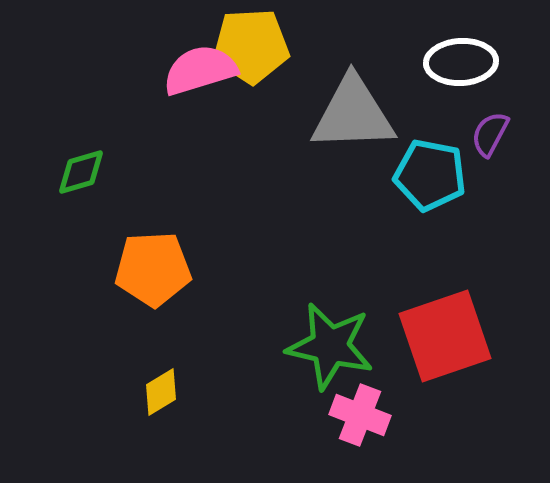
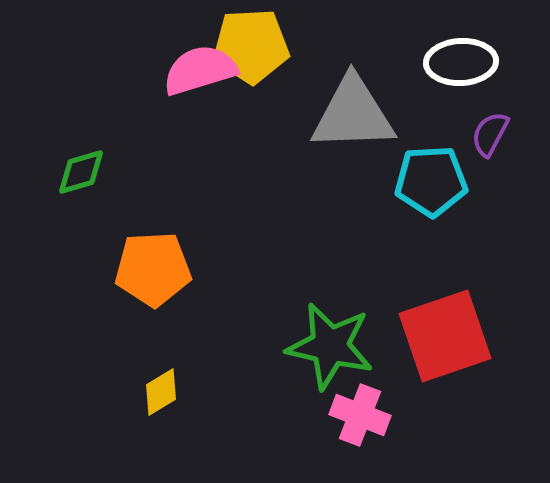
cyan pentagon: moved 1 px right, 6 px down; rotated 14 degrees counterclockwise
